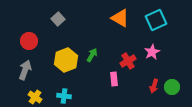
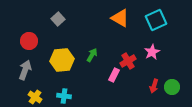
yellow hexagon: moved 4 px left; rotated 15 degrees clockwise
pink rectangle: moved 4 px up; rotated 32 degrees clockwise
